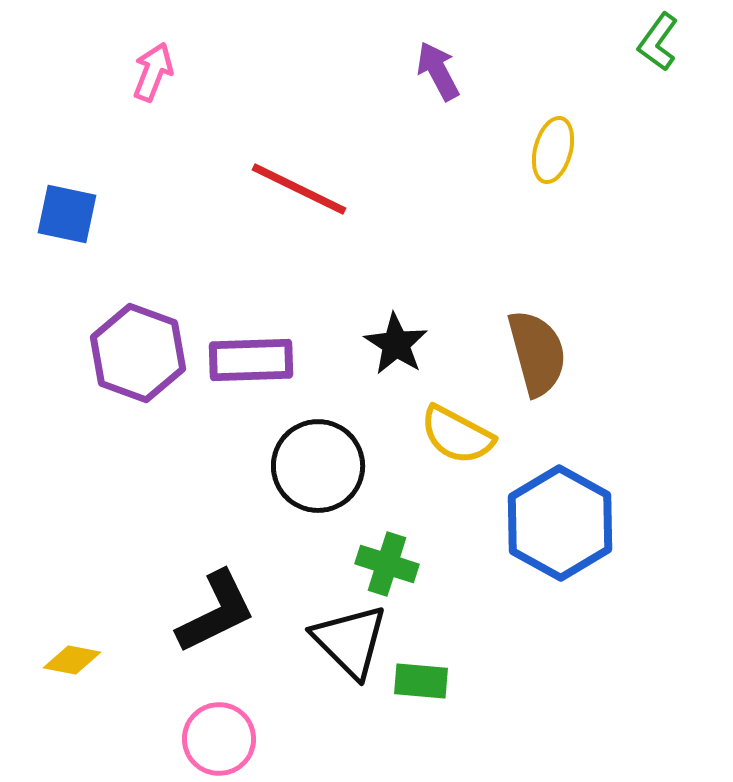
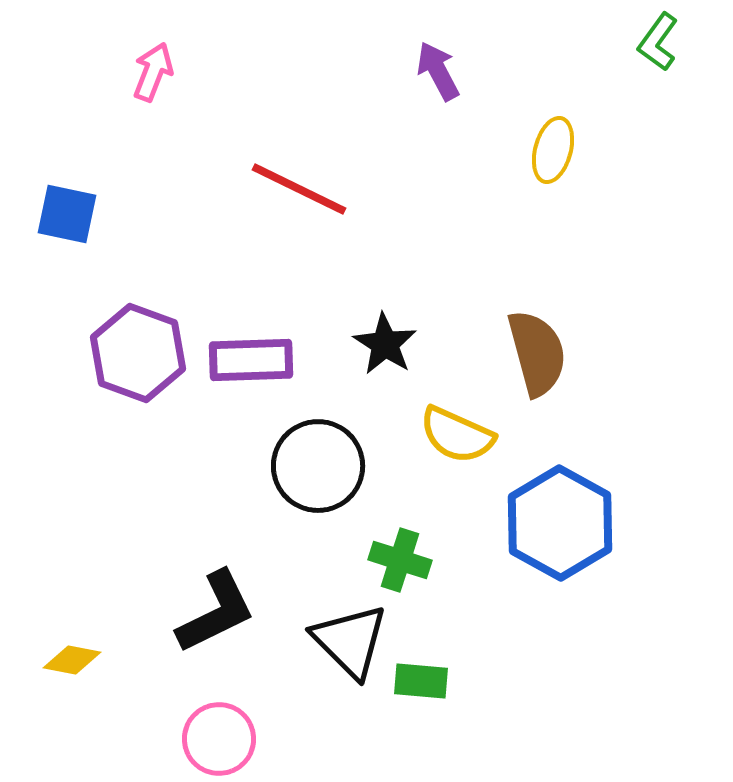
black star: moved 11 px left
yellow semicircle: rotated 4 degrees counterclockwise
green cross: moved 13 px right, 4 px up
